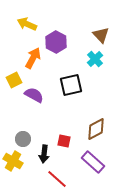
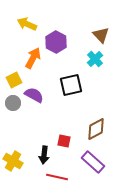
gray circle: moved 10 px left, 36 px up
black arrow: moved 1 px down
red line: moved 2 px up; rotated 30 degrees counterclockwise
